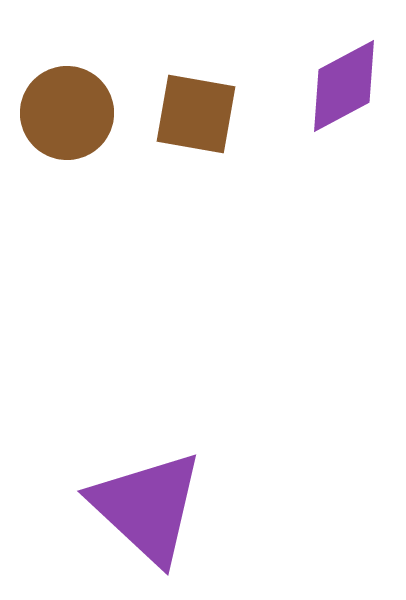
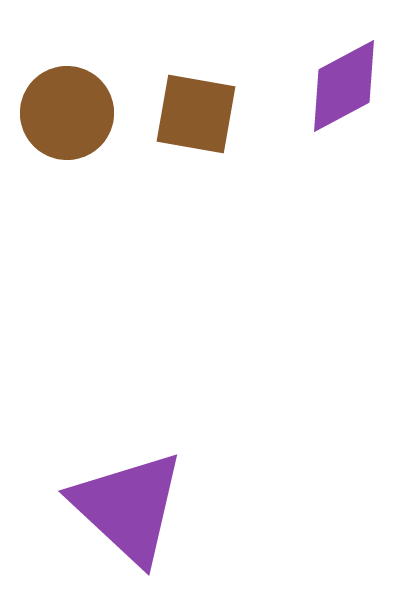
purple triangle: moved 19 px left
